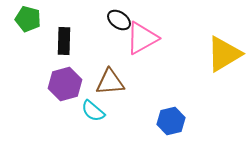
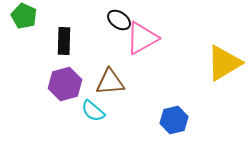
green pentagon: moved 4 px left, 3 px up; rotated 10 degrees clockwise
yellow triangle: moved 9 px down
blue hexagon: moved 3 px right, 1 px up
